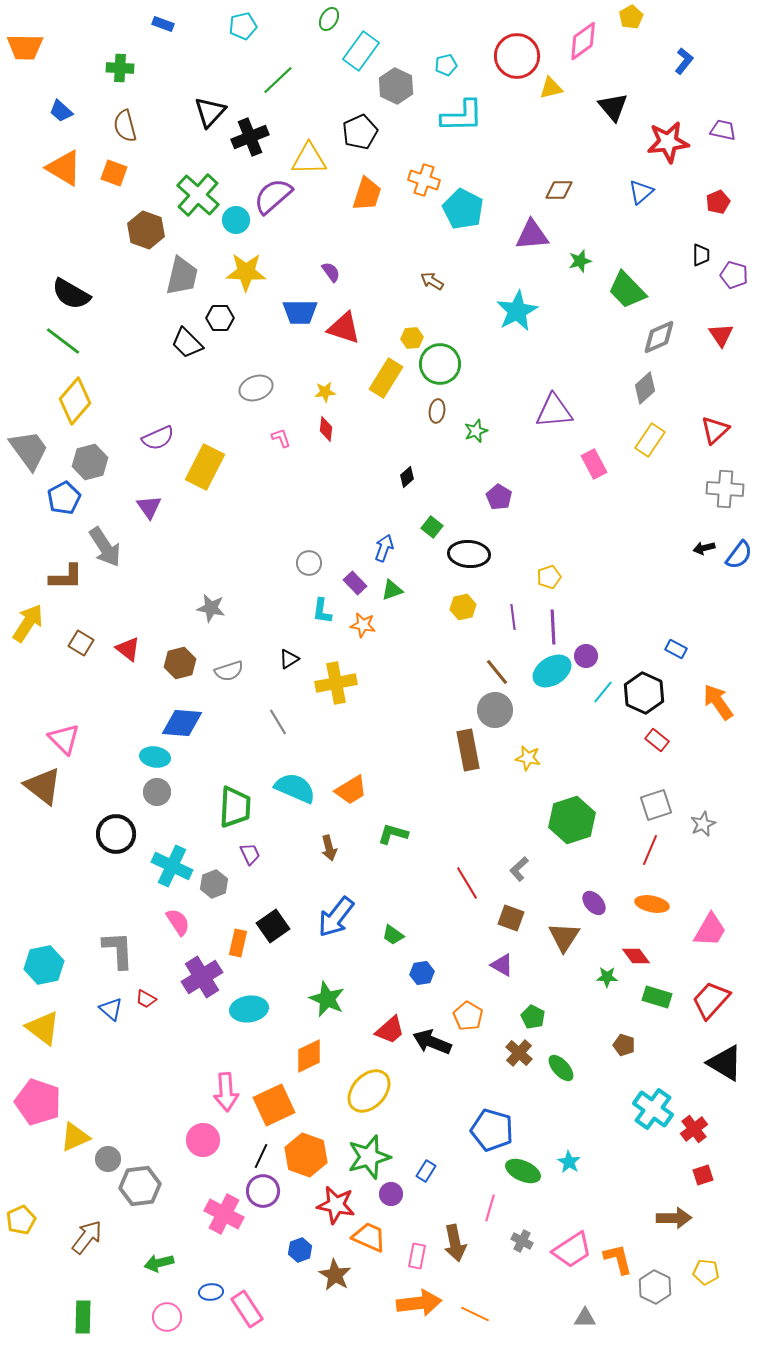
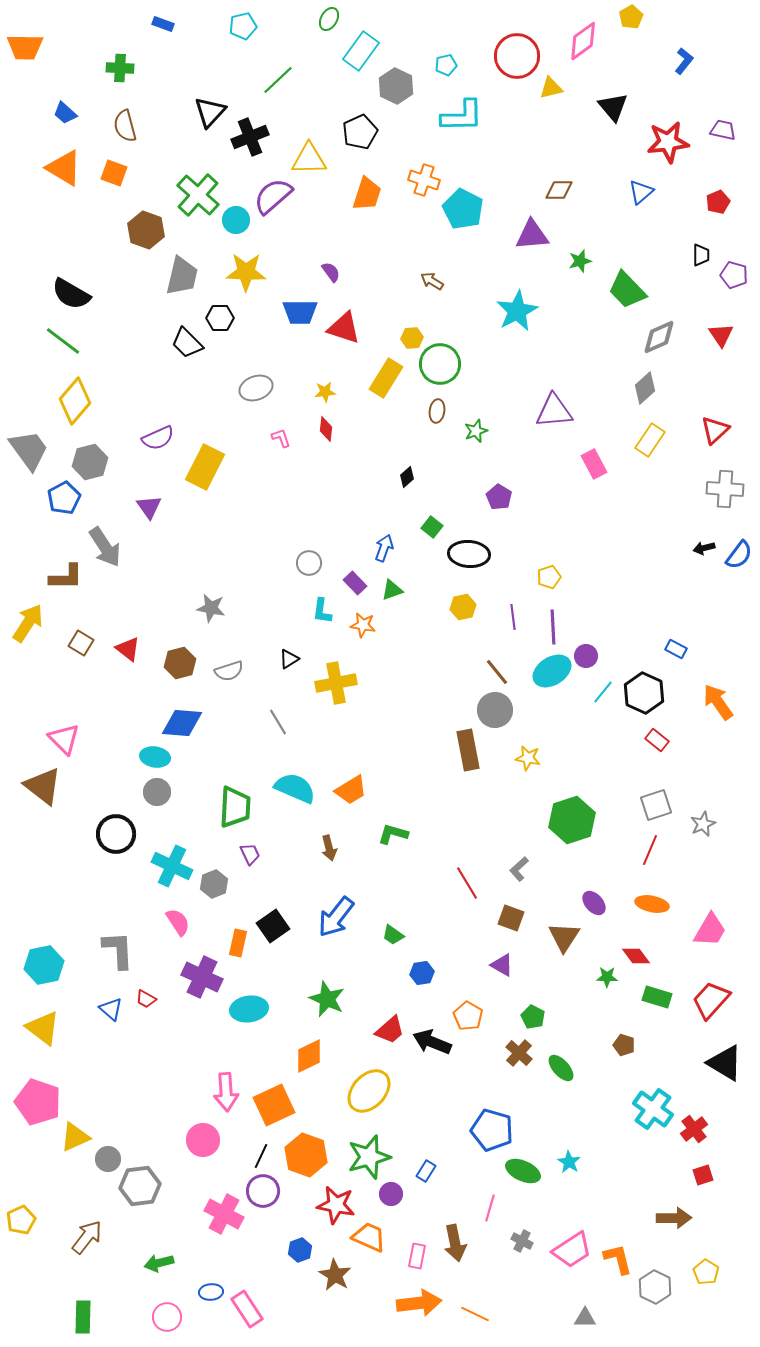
blue trapezoid at (61, 111): moved 4 px right, 2 px down
purple cross at (202, 977): rotated 33 degrees counterclockwise
yellow pentagon at (706, 1272): rotated 25 degrees clockwise
